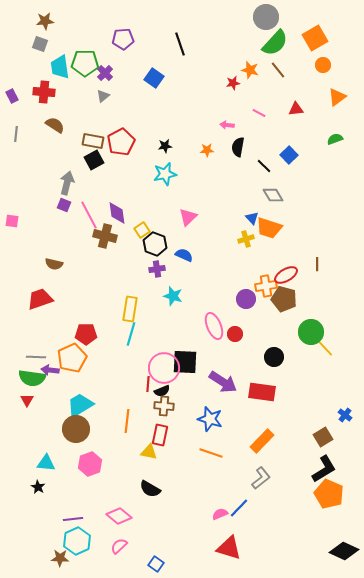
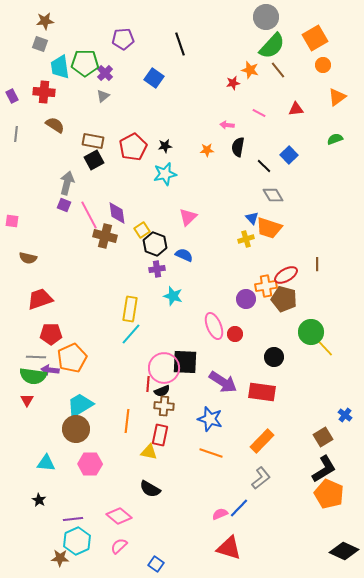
green semicircle at (275, 43): moved 3 px left, 3 px down
red pentagon at (121, 142): moved 12 px right, 5 px down
brown semicircle at (54, 264): moved 26 px left, 6 px up
red pentagon at (86, 334): moved 35 px left
cyan line at (131, 334): rotated 25 degrees clockwise
green semicircle at (32, 378): moved 1 px right, 2 px up
pink hexagon at (90, 464): rotated 20 degrees clockwise
black star at (38, 487): moved 1 px right, 13 px down
